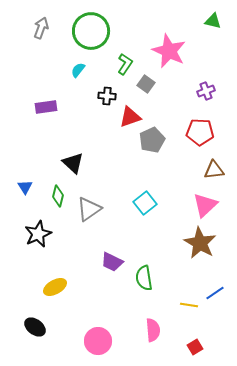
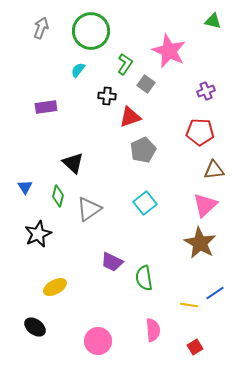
gray pentagon: moved 9 px left, 10 px down
